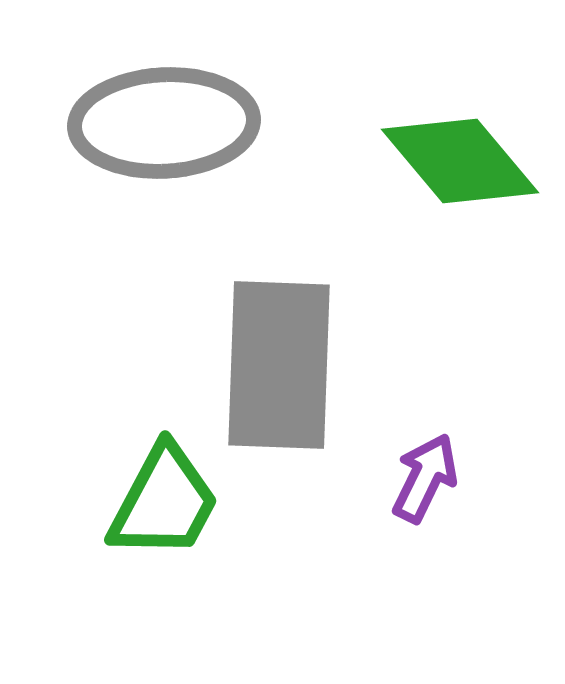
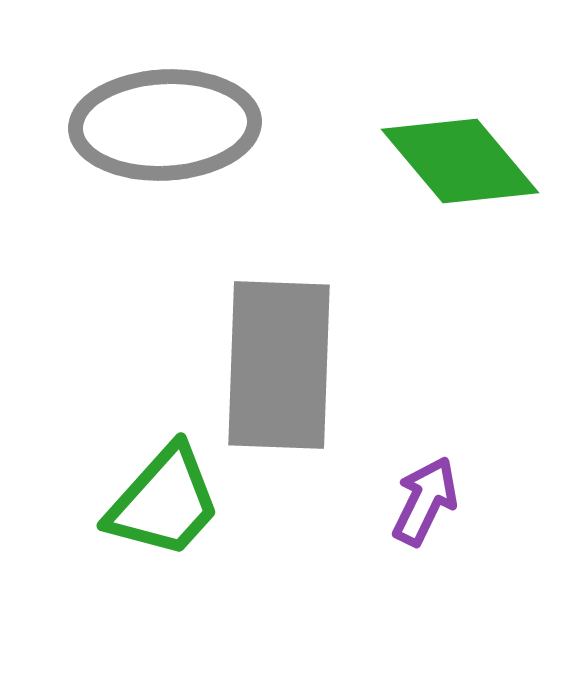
gray ellipse: moved 1 px right, 2 px down
purple arrow: moved 23 px down
green trapezoid: rotated 14 degrees clockwise
